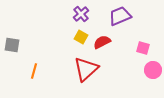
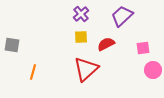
purple trapezoid: moved 2 px right; rotated 20 degrees counterclockwise
yellow square: rotated 32 degrees counterclockwise
red semicircle: moved 4 px right, 2 px down
pink square: rotated 24 degrees counterclockwise
orange line: moved 1 px left, 1 px down
